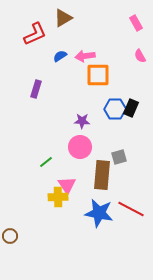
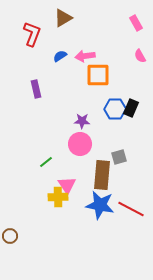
red L-shape: moved 3 px left; rotated 45 degrees counterclockwise
purple rectangle: rotated 30 degrees counterclockwise
pink circle: moved 3 px up
blue star: moved 1 px right, 8 px up
